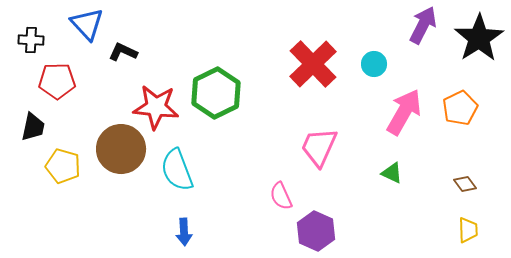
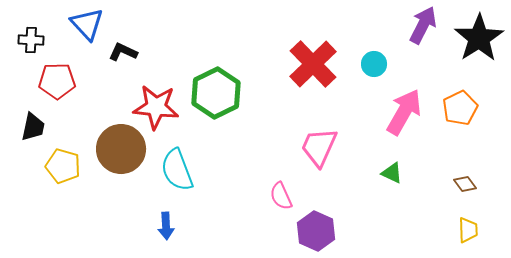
blue arrow: moved 18 px left, 6 px up
